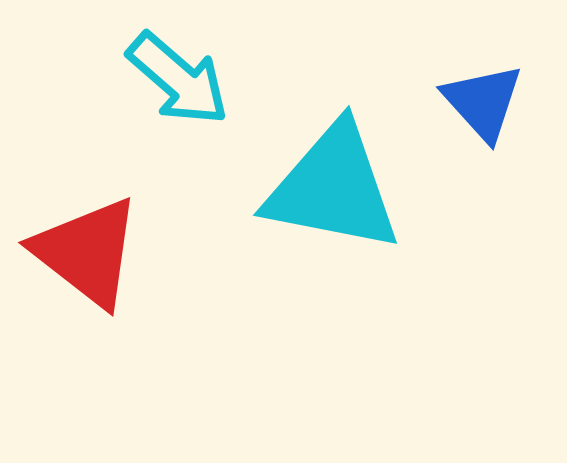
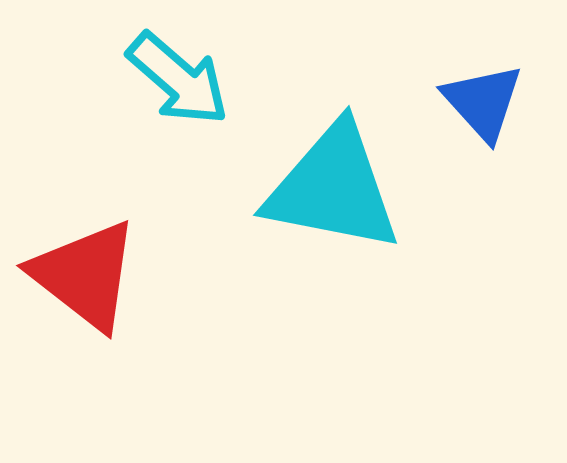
red triangle: moved 2 px left, 23 px down
